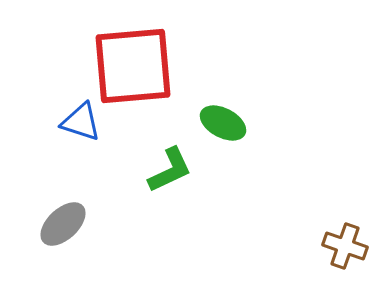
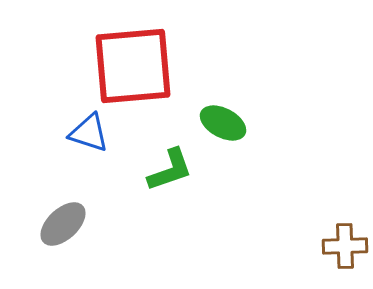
blue triangle: moved 8 px right, 11 px down
green L-shape: rotated 6 degrees clockwise
brown cross: rotated 21 degrees counterclockwise
